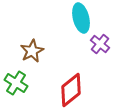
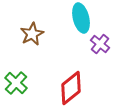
brown star: moved 17 px up
green cross: rotated 10 degrees clockwise
red diamond: moved 2 px up
